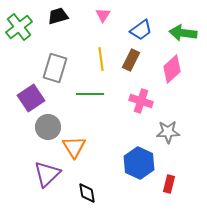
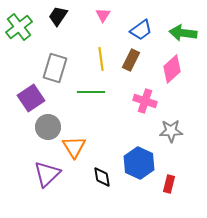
black trapezoid: rotated 40 degrees counterclockwise
green line: moved 1 px right, 2 px up
pink cross: moved 4 px right
gray star: moved 3 px right, 1 px up
black diamond: moved 15 px right, 16 px up
